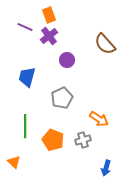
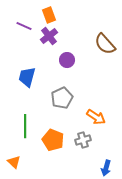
purple line: moved 1 px left, 1 px up
orange arrow: moved 3 px left, 2 px up
